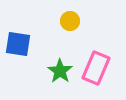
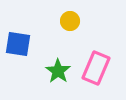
green star: moved 2 px left
